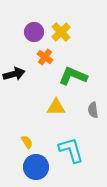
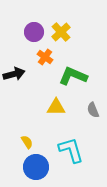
gray semicircle: rotated 14 degrees counterclockwise
